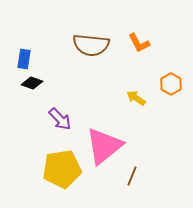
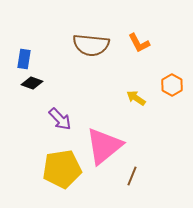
orange hexagon: moved 1 px right, 1 px down
